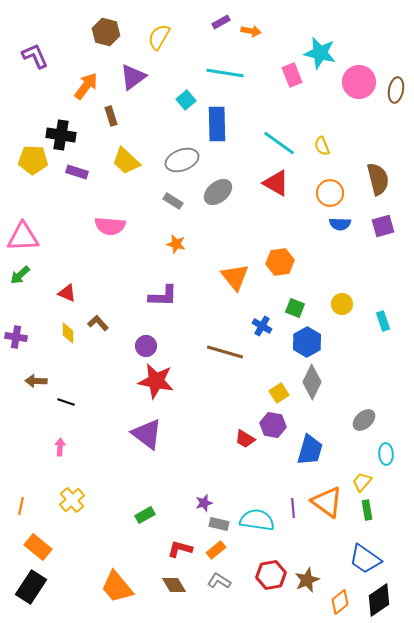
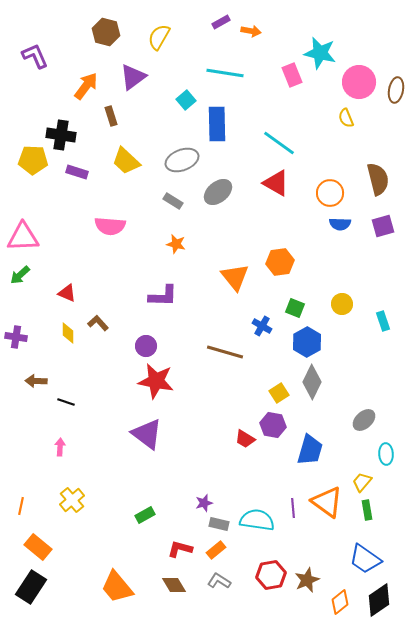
yellow semicircle at (322, 146): moved 24 px right, 28 px up
